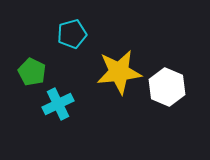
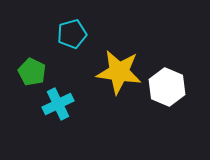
yellow star: rotated 15 degrees clockwise
